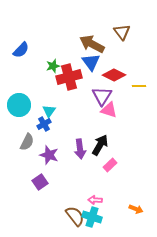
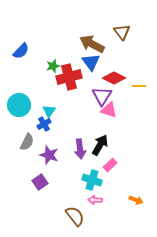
blue semicircle: moved 1 px down
red diamond: moved 3 px down
orange arrow: moved 9 px up
cyan cross: moved 37 px up
